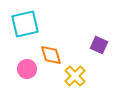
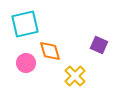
orange diamond: moved 1 px left, 4 px up
pink circle: moved 1 px left, 6 px up
